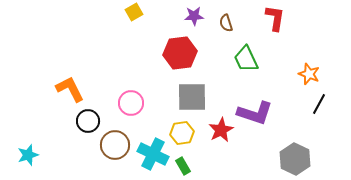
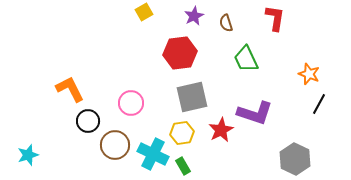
yellow square: moved 10 px right
purple star: rotated 24 degrees counterclockwise
gray square: rotated 12 degrees counterclockwise
